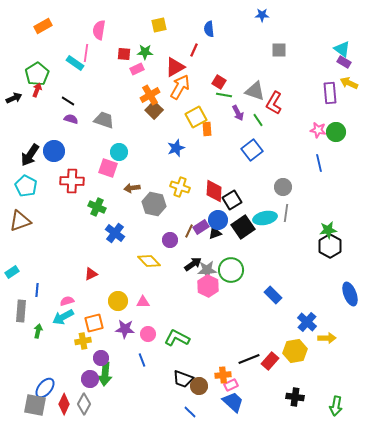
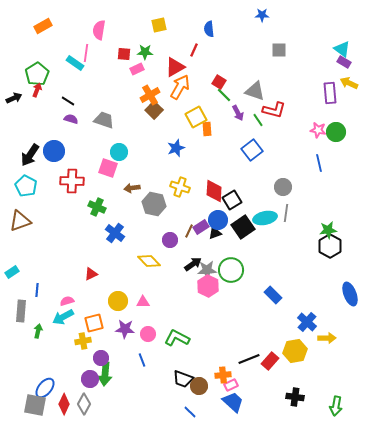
green line at (224, 95): rotated 35 degrees clockwise
red L-shape at (274, 103): moved 7 px down; rotated 105 degrees counterclockwise
